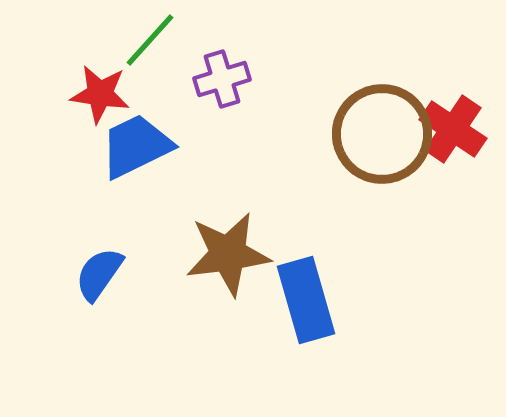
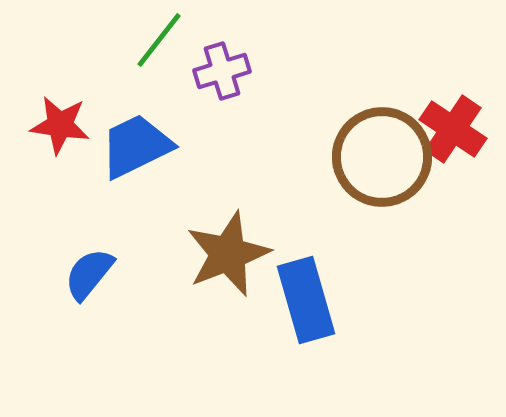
green line: moved 9 px right; rotated 4 degrees counterclockwise
purple cross: moved 8 px up
red star: moved 40 px left, 31 px down
brown circle: moved 23 px down
brown star: rotated 14 degrees counterclockwise
blue semicircle: moved 10 px left; rotated 4 degrees clockwise
